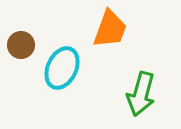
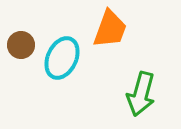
cyan ellipse: moved 10 px up
